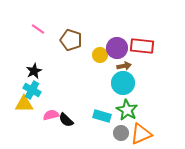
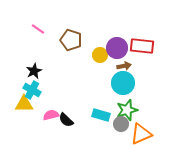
green star: rotated 25 degrees clockwise
cyan rectangle: moved 1 px left, 1 px up
gray circle: moved 9 px up
